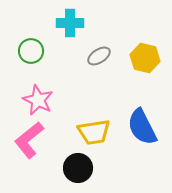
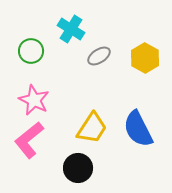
cyan cross: moved 1 px right, 6 px down; rotated 32 degrees clockwise
yellow hexagon: rotated 16 degrees clockwise
pink star: moved 4 px left
blue semicircle: moved 4 px left, 2 px down
yellow trapezoid: moved 2 px left, 4 px up; rotated 48 degrees counterclockwise
